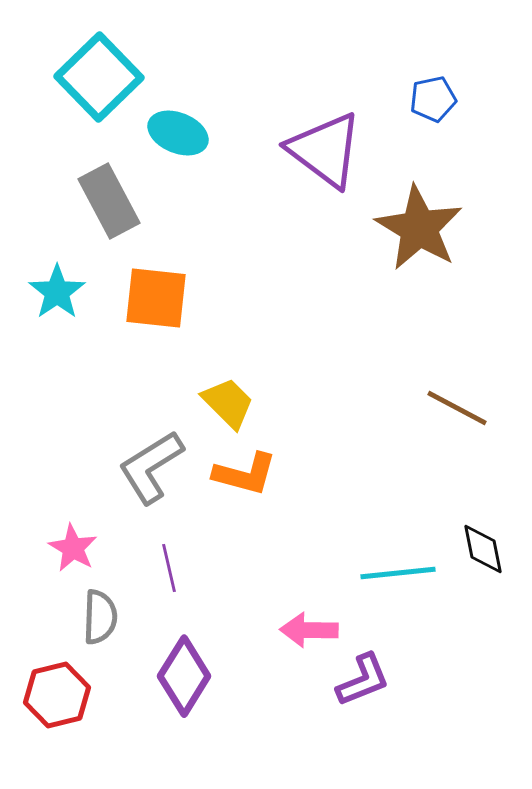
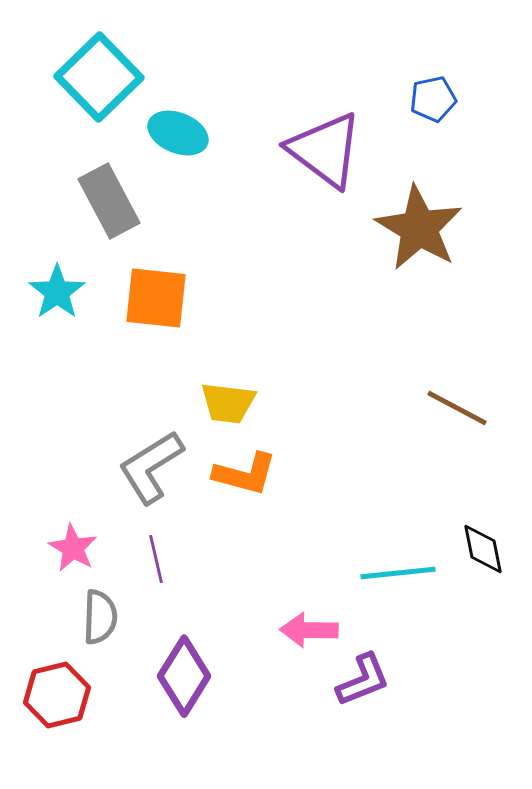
yellow trapezoid: rotated 142 degrees clockwise
purple line: moved 13 px left, 9 px up
